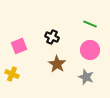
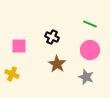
pink square: rotated 21 degrees clockwise
